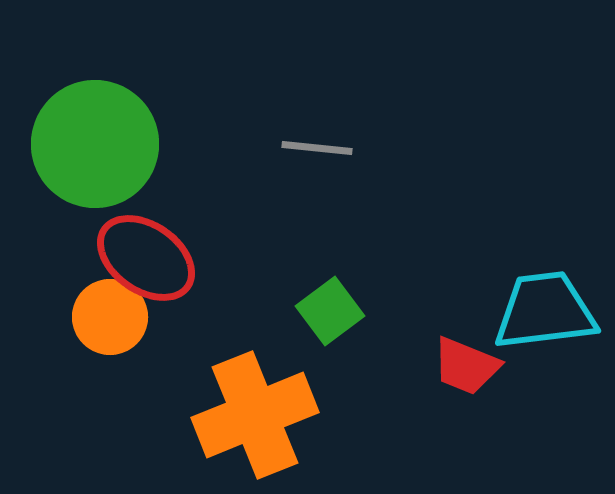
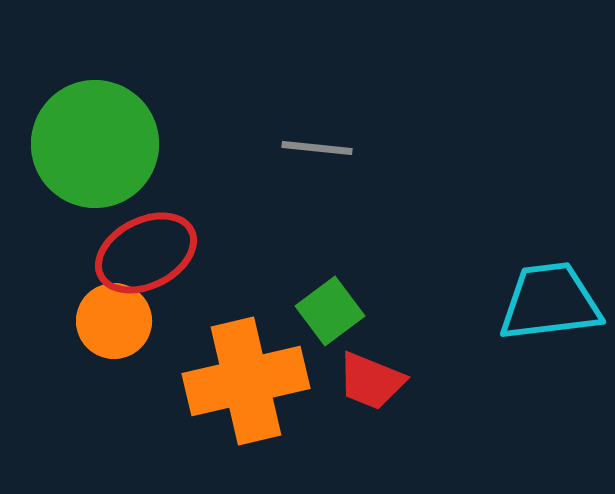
red ellipse: moved 5 px up; rotated 62 degrees counterclockwise
cyan trapezoid: moved 5 px right, 9 px up
orange circle: moved 4 px right, 4 px down
red trapezoid: moved 95 px left, 15 px down
orange cross: moved 9 px left, 34 px up; rotated 9 degrees clockwise
